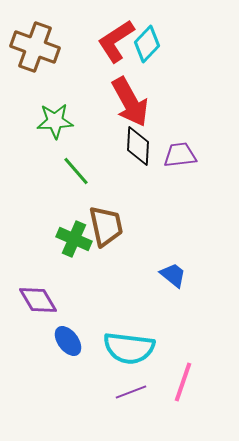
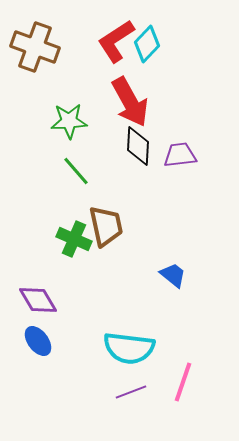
green star: moved 14 px right
blue ellipse: moved 30 px left
